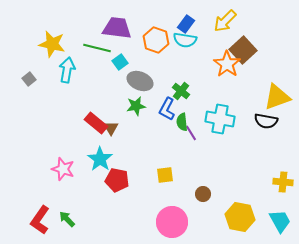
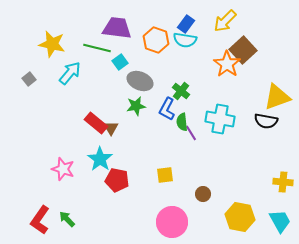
cyan arrow: moved 3 px right, 3 px down; rotated 30 degrees clockwise
